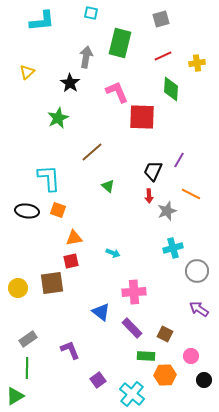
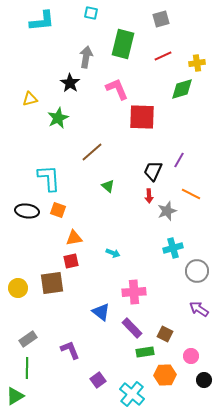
green rectangle at (120, 43): moved 3 px right, 1 px down
yellow triangle at (27, 72): moved 3 px right, 27 px down; rotated 28 degrees clockwise
green diamond at (171, 89): moved 11 px right; rotated 70 degrees clockwise
pink L-shape at (117, 92): moved 3 px up
green rectangle at (146, 356): moved 1 px left, 4 px up; rotated 12 degrees counterclockwise
